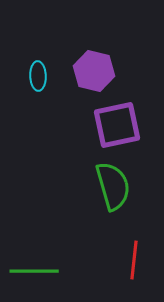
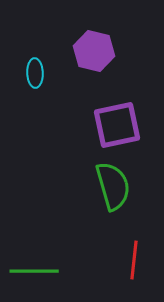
purple hexagon: moved 20 px up
cyan ellipse: moved 3 px left, 3 px up
